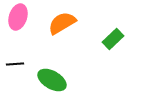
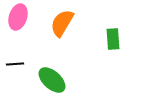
orange semicircle: rotated 28 degrees counterclockwise
green rectangle: rotated 50 degrees counterclockwise
green ellipse: rotated 12 degrees clockwise
